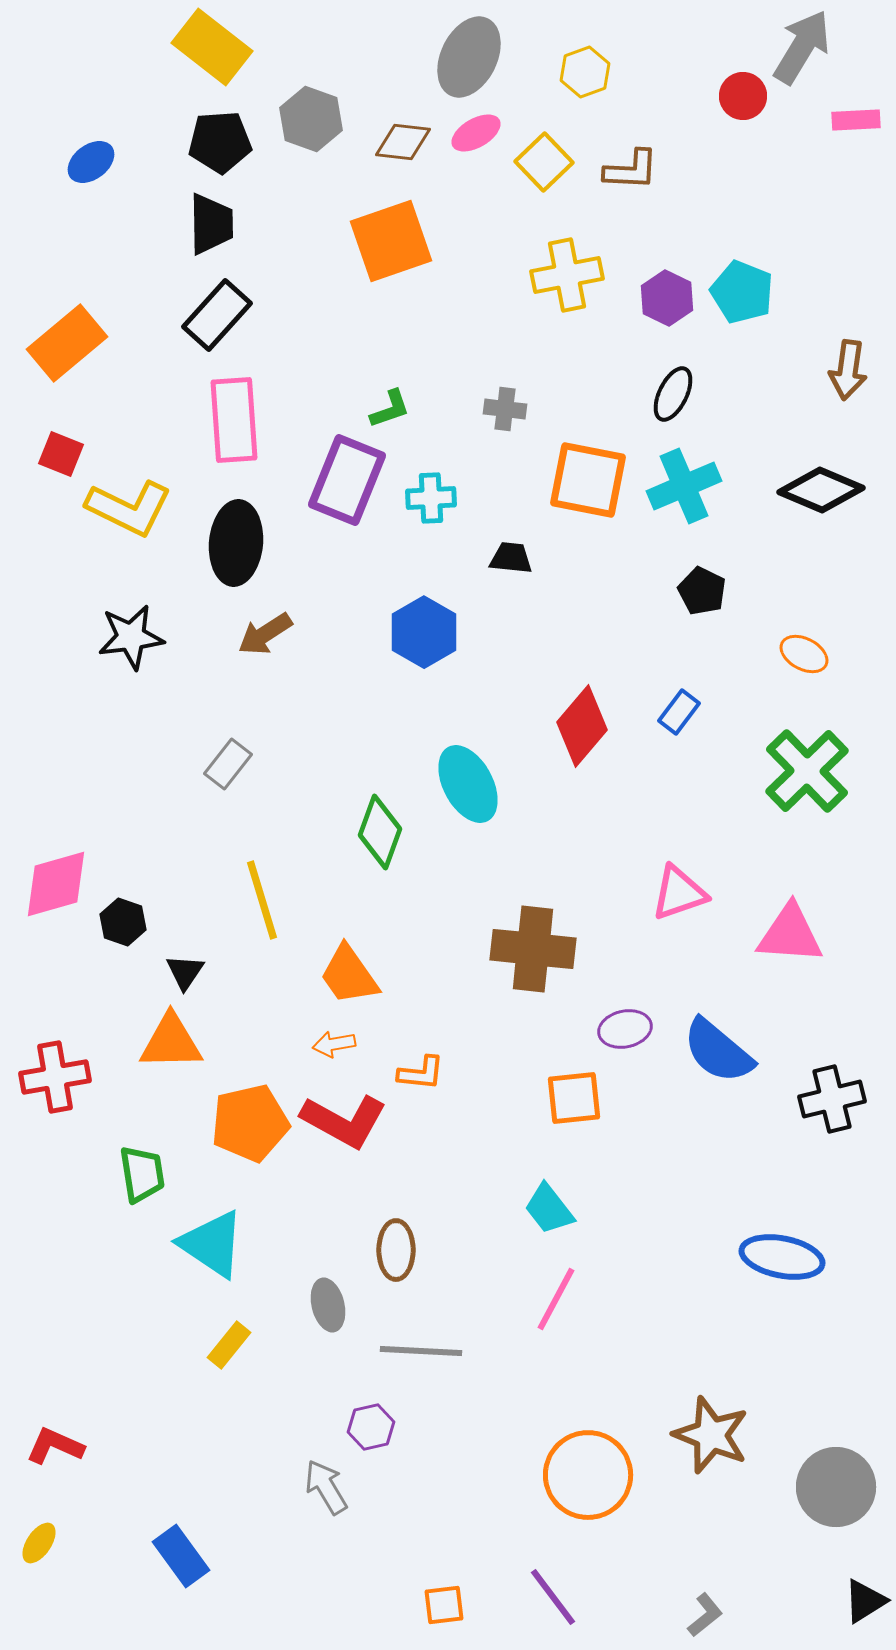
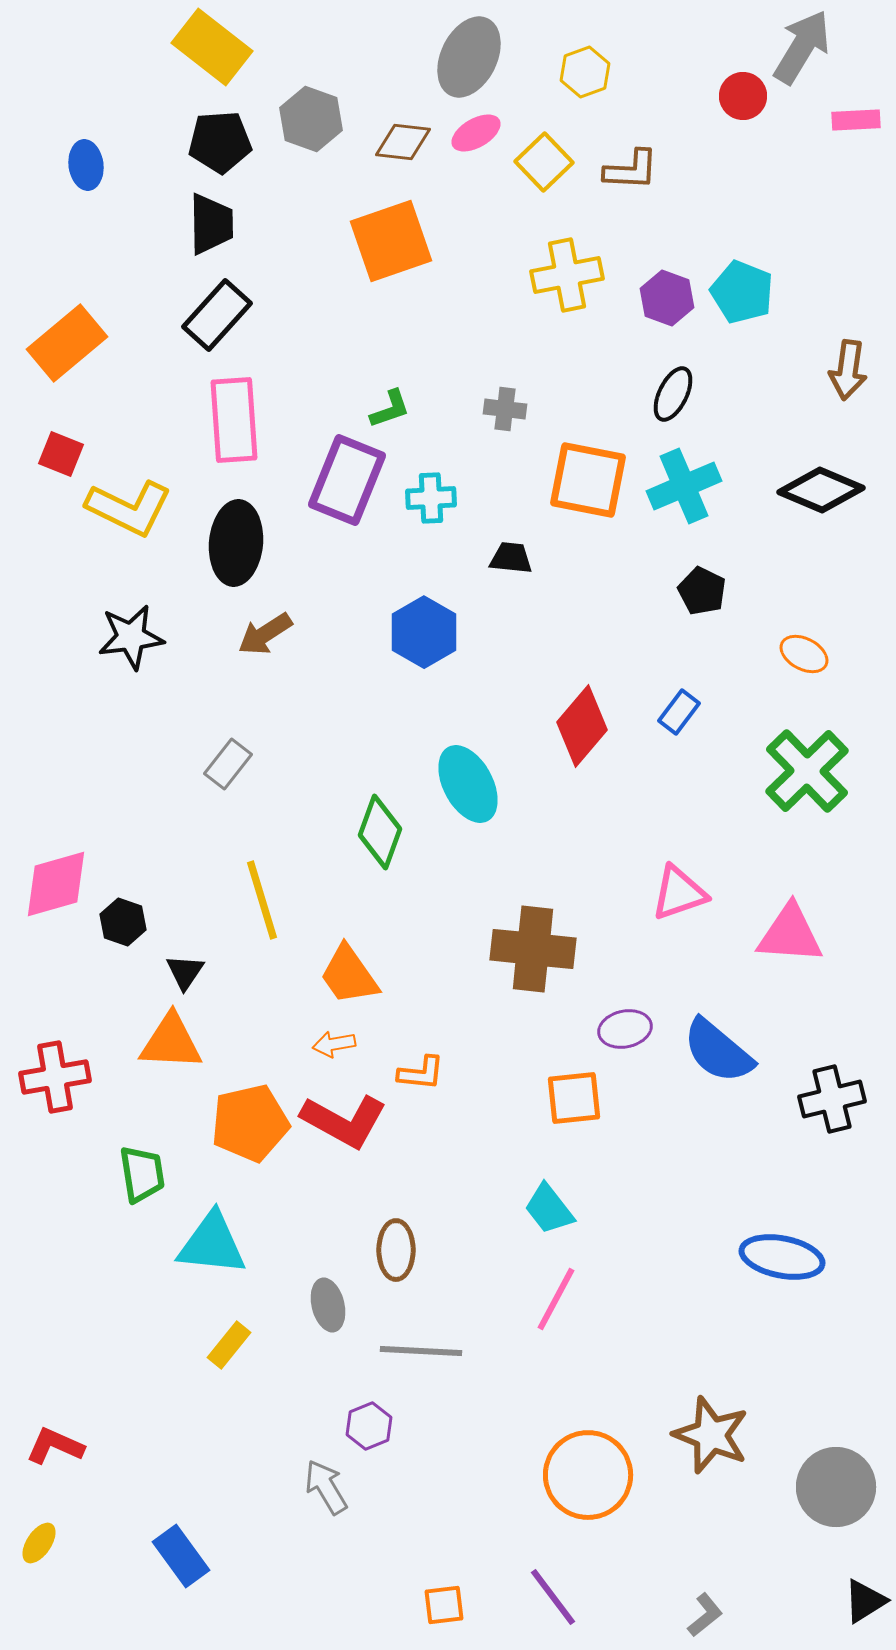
blue ellipse at (91, 162): moved 5 px left, 3 px down; rotated 60 degrees counterclockwise
purple hexagon at (667, 298): rotated 6 degrees counterclockwise
orange triangle at (171, 1042): rotated 4 degrees clockwise
cyan triangle at (212, 1244): rotated 28 degrees counterclockwise
purple hexagon at (371, 1427): moved 2 px left, 1 px up; rotated 9 degrees counterclockwise
